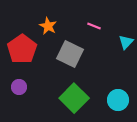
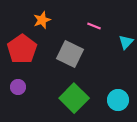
orange star: moved 6 px left, 6 px up; rotated 24 degrees clockwise
purple circle: moved 1 px left
